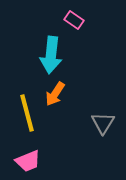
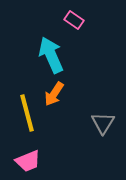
cyan arrow: rotated 150 degrees clockwise
orange arrow: moved 1 px left
